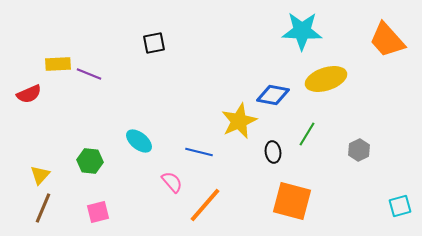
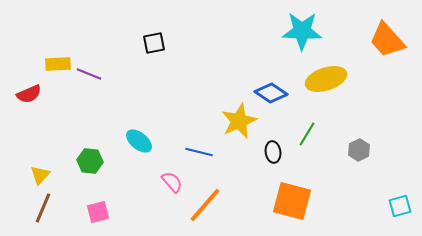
blue diamond: moved 2 px left, 2 px up; rotated 24 degrees clockwise
